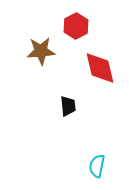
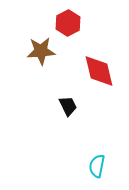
red hexagon: moved 8 px left, 3 px up
red diamond: moved 1 px left, 3 px down
black trapezoid: rotated 20 degrees counterclockwise
